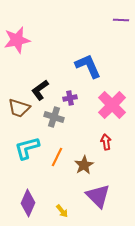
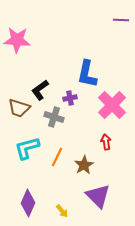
pink star: rotated 16 degrees clockwise
blue L-shape: moved 1 px left, 8 px down; rotated 144 degrees counterclockwise
